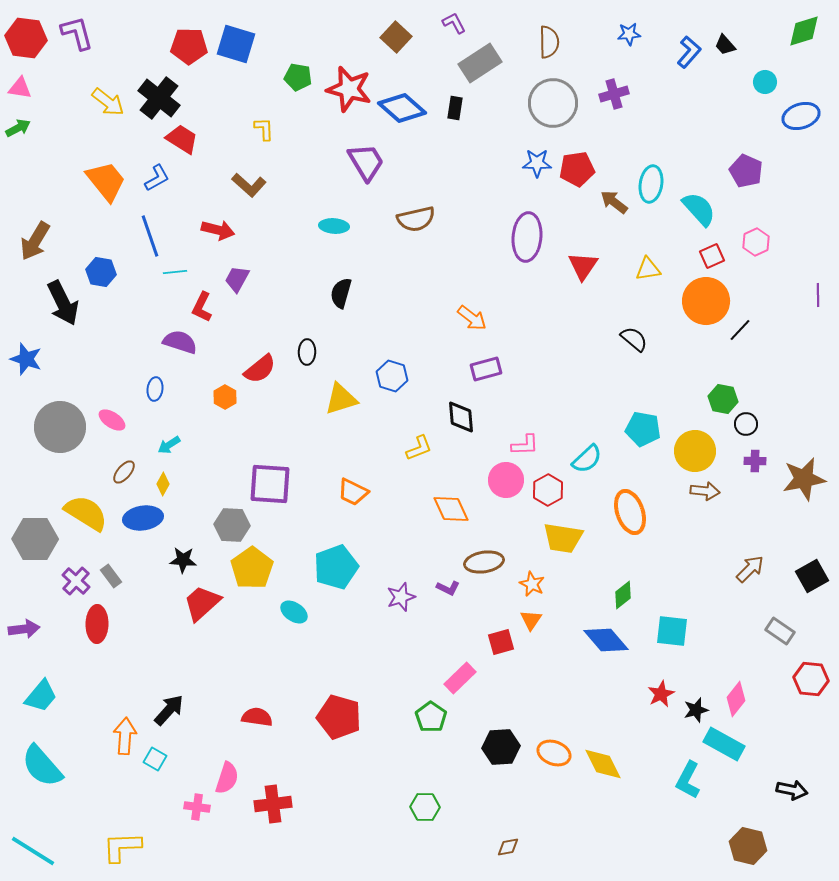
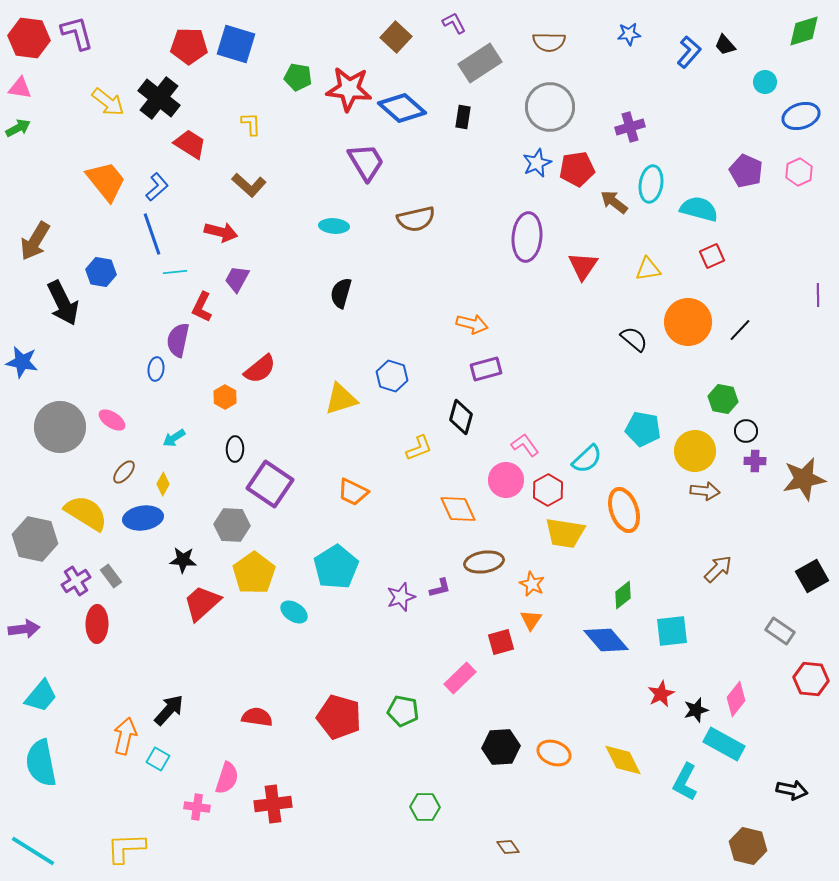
red hexagon at (26, 38): moved 3 px right
brown semicircle at (549, 42): rotated 92 degrees clockwise
red star at (349, 89): rotated 9 degrees counterclockwise
purple cross at (614, 94): moved 16 px right, 33 px down
gray circle at (553, 103): moved 3 px left, 4 px down
black rectangle at (455, 108): moved 8 px right, 9 px down
yellow L-shape at (264, 129): moved 13 px left, 5 px up
red trapezoid at (182, 139): moved 8 px right, 5 px down
blue star at (537, 163): rotated 24 degrees counterclockwise
blue L-shape at (157, 178): moved 9 px down; rotated 12 degrees counterclockwise
cyan semicircle at (699, 209): rotated 33 degrees counterclockwise
red arrow at (218, 230): moved 3 px right, 2 px down
blue line at (150, 236): moved 2 px right, 2 px up
pink hexagon at (756, 242): moved 43 px right, 70 px up
orange circle at (706, 301): moved 18 px left, 21 px down
orange arrow at (472, 318): moved 6 px down; rotated 24 degrees counterclockwise
purple semicircle at (180, 342): moved 2 px left, 2 px up; rotated 96 degrees counterclockwise
black ellipse at (307, 352): moved 72 px left, 97 px down
blue star at (26, 359): moved 4 px left, 3 px down; rotated 8 degrees counterclockwise
blue ellipse at (155, 389): moved 1 px right, 20 px up
black diamond at (461, 417): rotated 20 degrees clockwise
black circle at (746, 424): moved 7 px down
cyan arrow at (169, 445): moved 5 px right, 7 px up
pink L-shape at (525, 445): rotated 124 degrees counterclockwise
purple square at (270, 484): rotated 30 degrees clockwise
orange diamond at (451, 509): moved 7 px right
orange ellipse at (630, 512): moved 6 px left, 2 px up
yellow trapezoid at (563, 538): moved 2 px right, 5 px up
gray hexagon at (35, 539): rotated 12 degrees clockwise
cyan pentagon at (336, 567): rotated 12 degrees counterclockwise
yellow pentagon at (252, 568): moved 2 px right, 5 px down
brown arrow at (750, 569): moved 32 px left
purple cross at (76, 581): rotated 16 degrees clockwise
purple L-shape at (448, 588): moved 8 px left; rotated 40 degrees counterclockwise
cyan square at (672, 631): rotated 12 degrees counterclockwise
green pentagon at (431, 717): moved 28 px left, 6 px up; rotated 24 degrees counterclockwise
orange arrow at (125, 736): rotated 9 degrees clockwise
cyan square at (155, 759): moved 3 px right
yellow diamond at (603, 764): moved 20 px right, 4 px up
cyan semicircle at (42, 766): moved 1 px left, 3 px up; rotated 30 degrees clockwise
cyan L-shape at (688, 780): moved 3 px left, 2 px down
yellow L-shape at (122, 847): moved 4 px right, 1 px down
brown diamond at (508, 847): rotated 65 degrees clockwise
